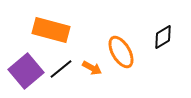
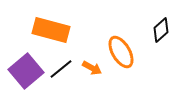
black diamond: moved 2 px left, 7 px up; rotated 10 degrees counterclockwise
